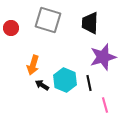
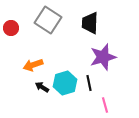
gray square: rotated 16 degrees clockwise
orange arrow: rotated 54 degrees clockwise
cyan hexagon: moved 3 px down; rotated 20 degrees clockwise
black arrow: moved 2 px down
